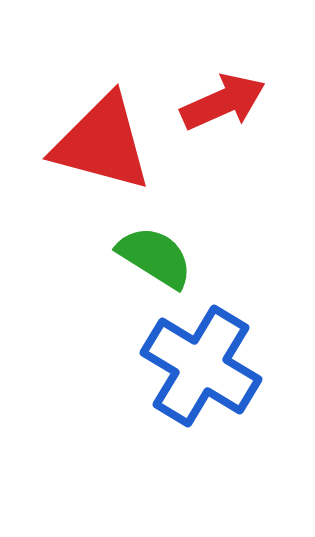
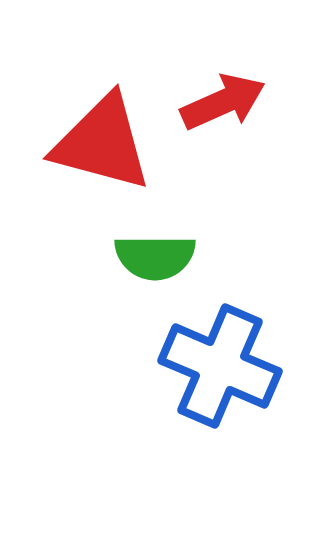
green semicircle: rotated 148 degrees clockwise
blue cross: moved 19 px right; rotated 8 degrees counterclockwise
